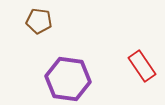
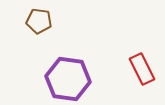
red rectangle: moved 3 px down; rotated 8 degrees clockwise
